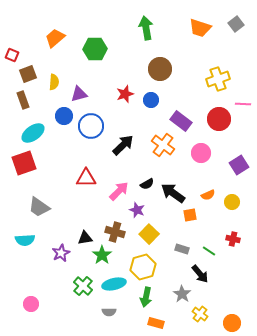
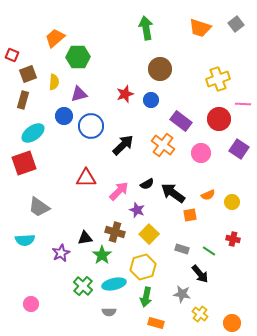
green hexagon at (95, 49): moved 17 px left, 8 px down
brown rectangle at (23, 100): rotated 36 degrees clockwise
purple square at (239, 165): moved 16 px up; rotated 24 degrees counterclockwise
gray star at (182, 294): rotated 24 degrees counterclockwise
